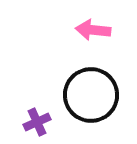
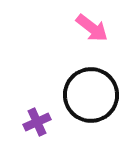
pink arrow: moved 1 px left, 2 px up; rotated 148 degrees counterclockwise
